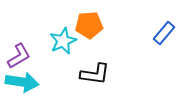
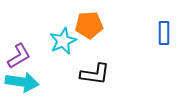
blue rectangle: rotated 40 degrees counterclockwise
